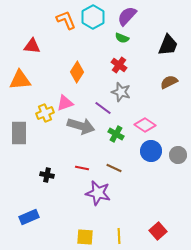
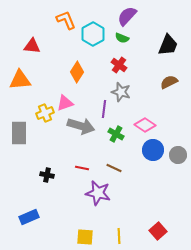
cyan hexagon: moved 17 px down
purple line: moved 1 px right, 1 px down; rotated 60 degrees clockwise
blue circle: moved 2 px right, 1 px up
